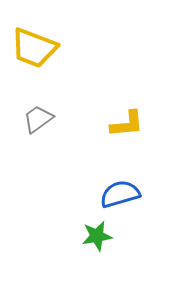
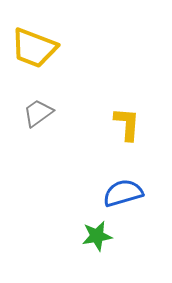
gray trapezoid: moved 6 px up
yellow L-shape: rotated 81 degrees counterclockwise
blue semicircle: moved 3 px right, 1 px up
